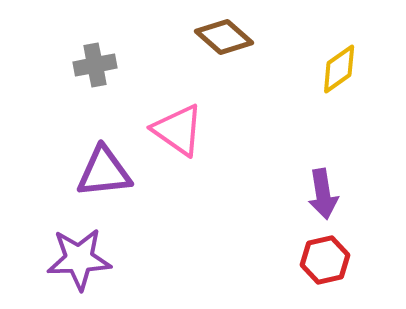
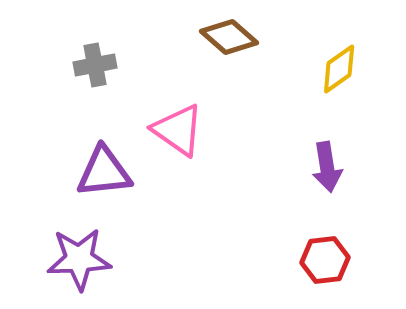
brown diamond: moved 5 px right
purple arrow: moved 4 px right, 27 px up
red hexagon: rotated 6 degrees clockwise
